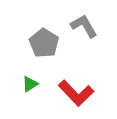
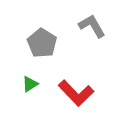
gray L-shape: moved 8 px right
gray pentagon: moved 2 px left
